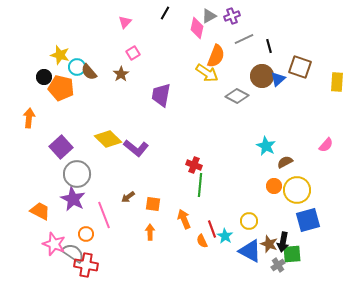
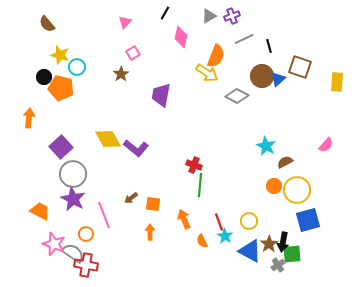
pink diamond at (197, 28): moved 16 px left, 9 px down
brown semicircle at (89, 72): moved 42 px left, 48 px up
yellow diamond at (108, 139): rotated 16 degrees clockwise
gray circle at (77, 174): moved 4 px left
brown arrow at (128, 197): moved 3 px right, 1 px down
red line at (212, 229): moved 7 px right, 7 px up
brown star at (269, 244): rotated 18 degrees clockwise
